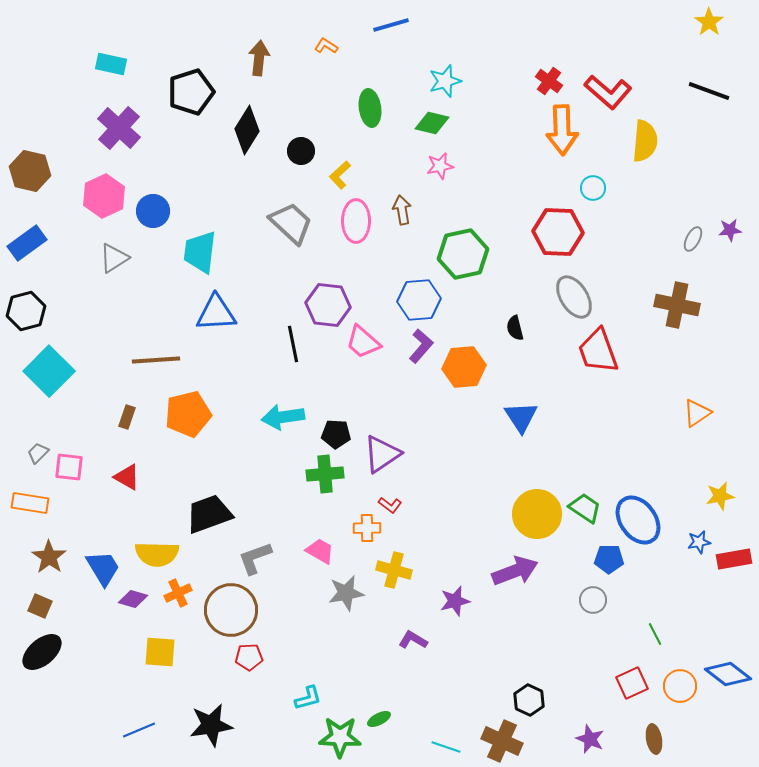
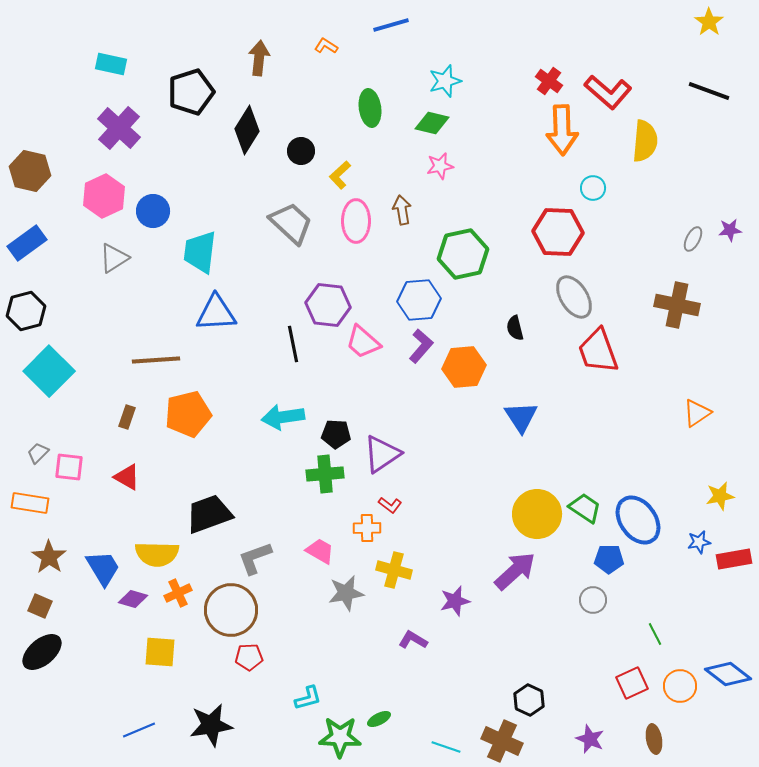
purple arrow at (515, 571): rotated 21 degrees counterclockwise
